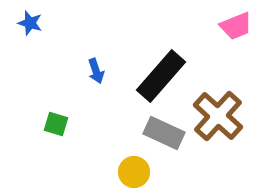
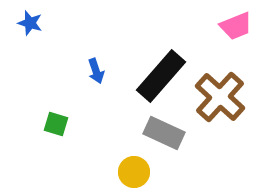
brown cross: moved 2 px right, 19 px up
